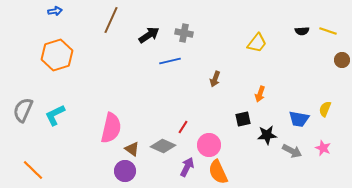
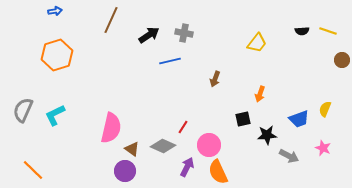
blue trapezoid: rotated 30 degrees counterclockwise
gray arrow: moved 3 px left, 5 px down
